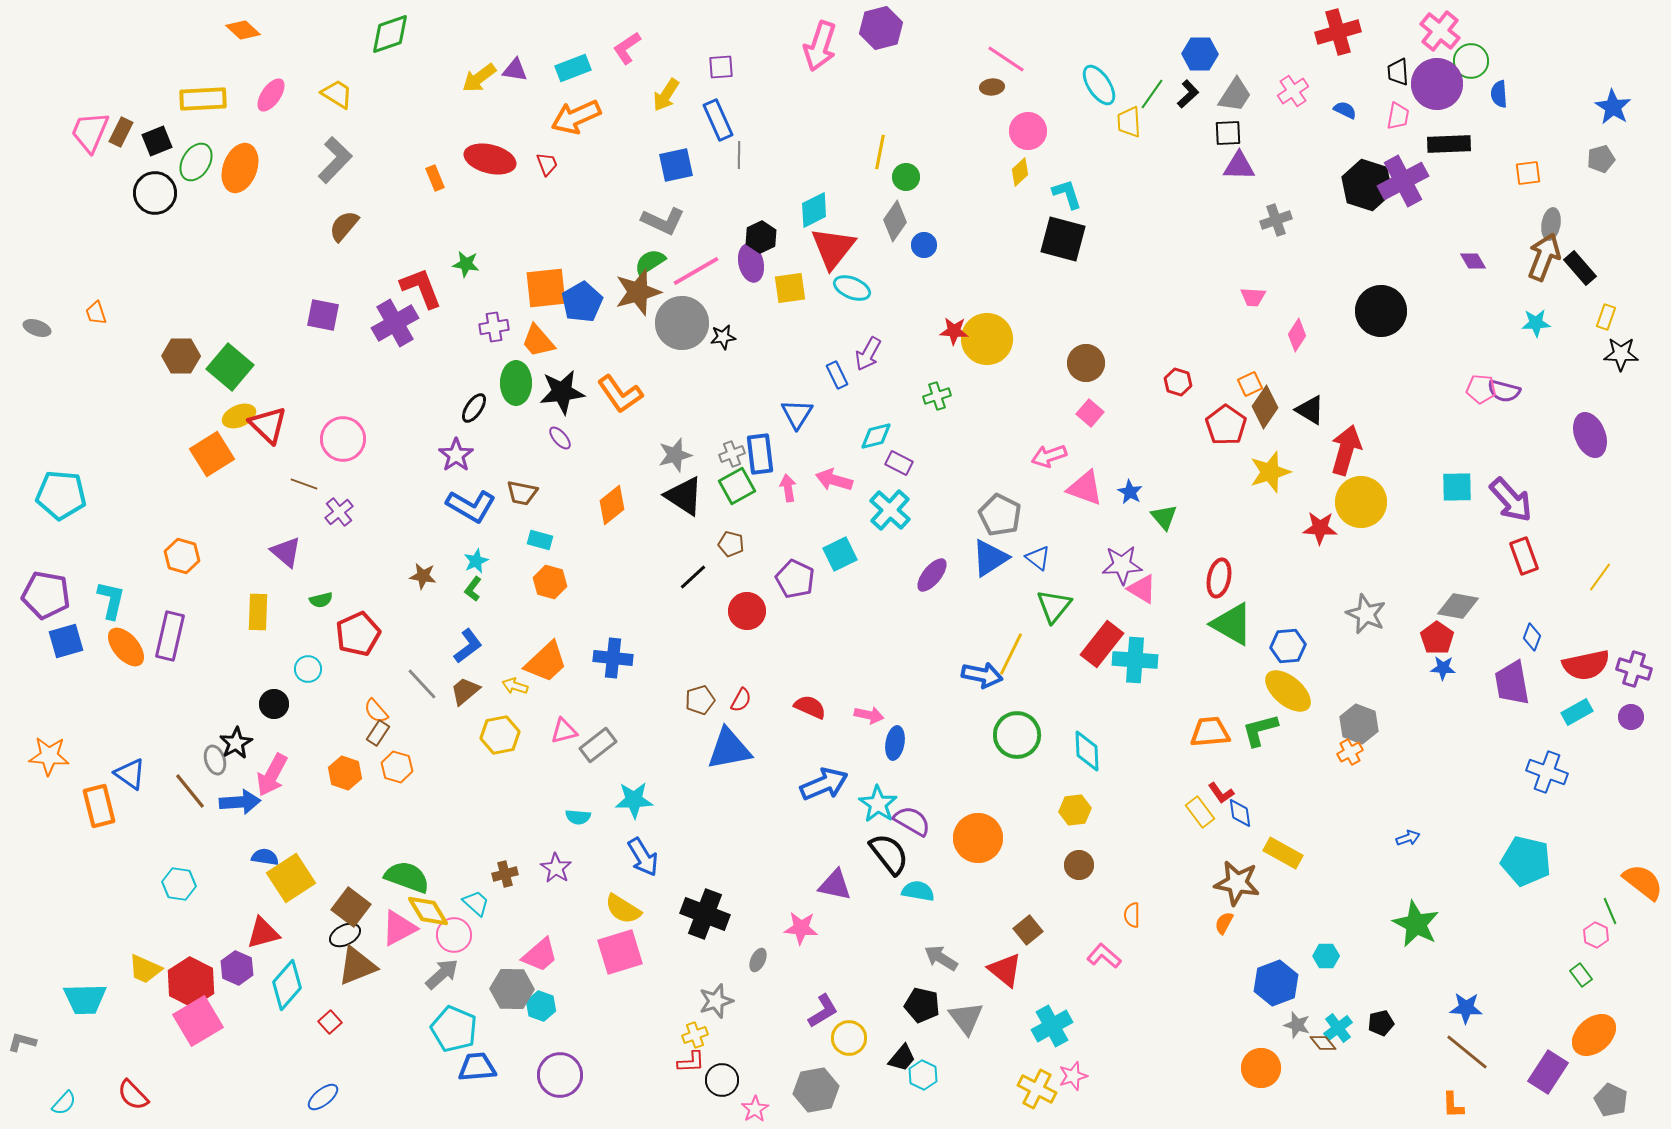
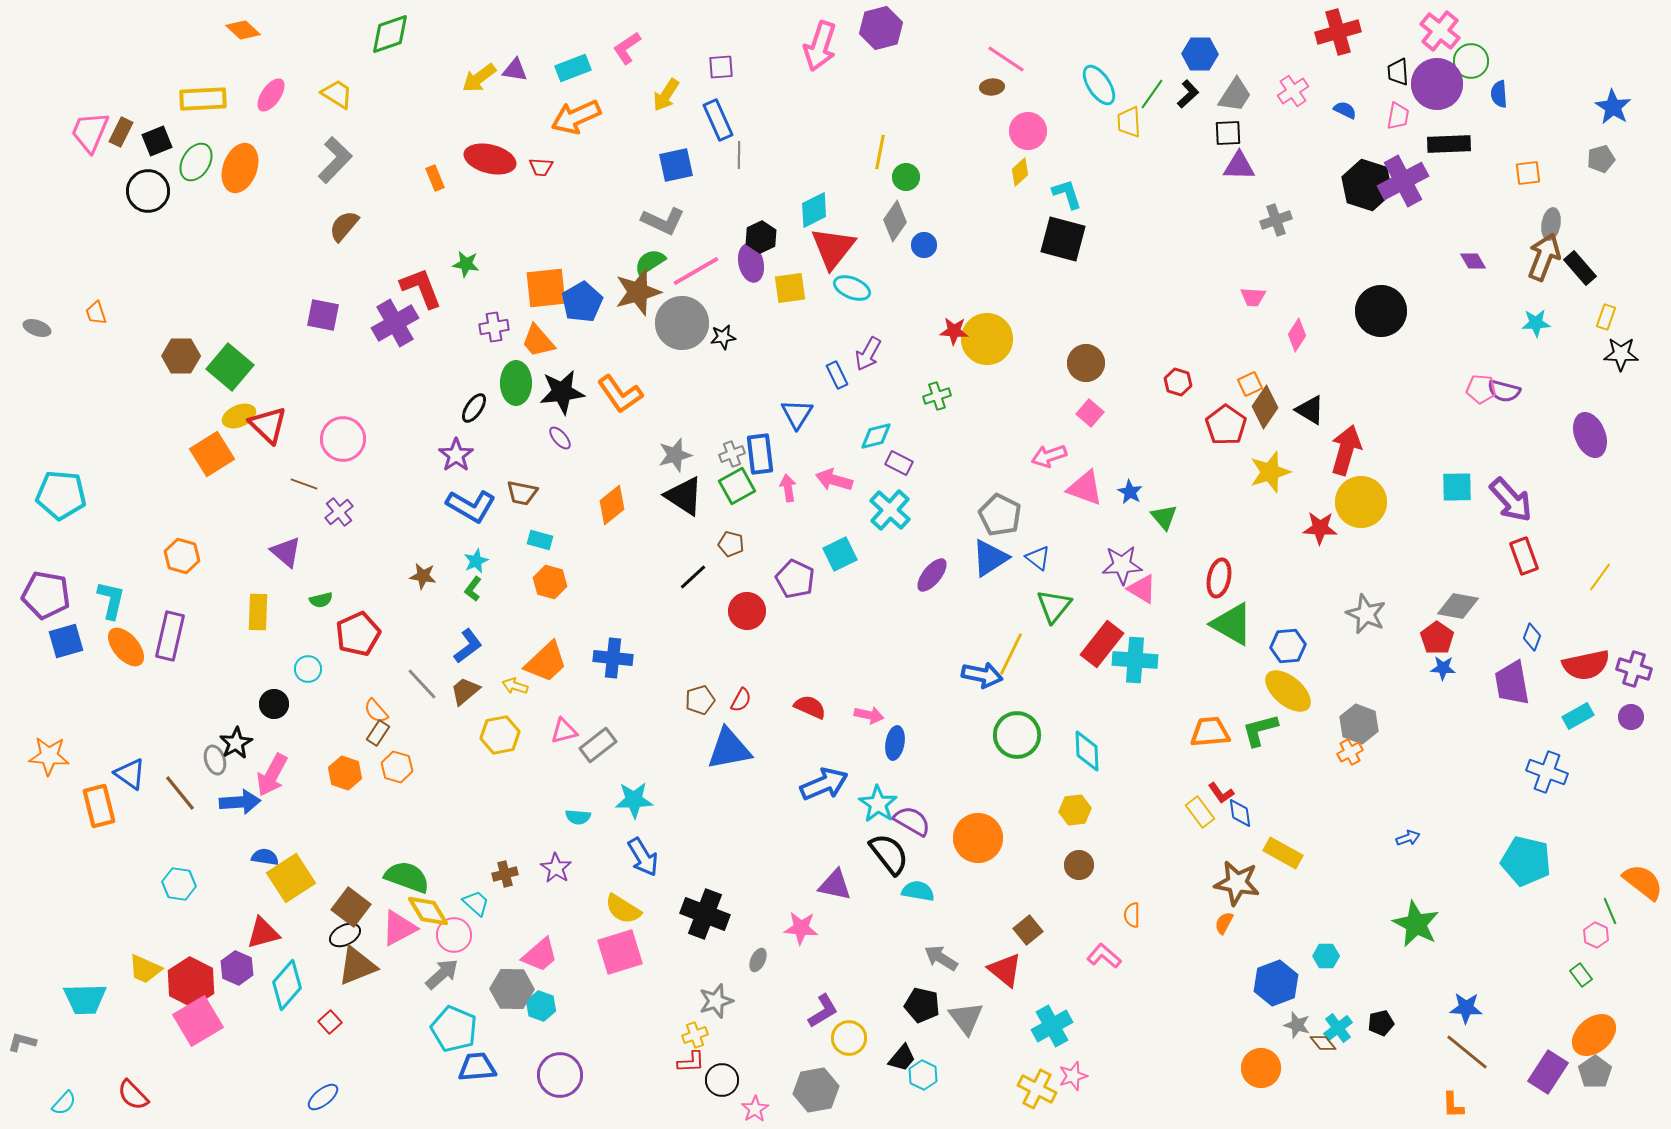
red trapezoid at (547, 164): moved 6 px left, 3 px down; rotated 115 degrees clockwise
black circle at (155, 193): moved 7 px left, 2 px up
cyan rectangle at (1577, 712): moved 1 px right, 4 px down
brown line at (190, 791): moved 10 px left, 2 px down
gray pentagon at (1611, 1100): moved 16 px left, 28 px up; rotated 12 degrees clockwise
